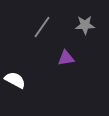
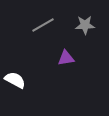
gray line: moved 1 px right, 2 px up; rotated 25 degrees clockwise
